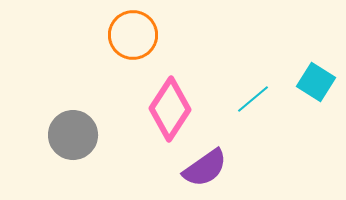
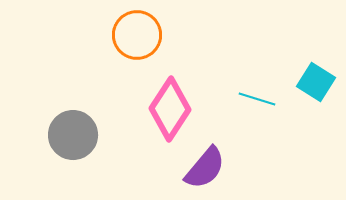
orange circle: moved 4 px right
cyan line: moved 4 px right; rotated 57 degrees clockwise
purple semicircle: rotated 15 degrees counterclockwise
